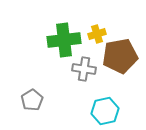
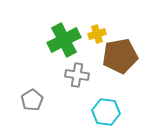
green cross: rotated 20 degrees counterclockwise
gray cross: moved 7 px left, 6 px down
cyan hexagon: moved 1 px right, 1 px down; rotated 20 degrees clockwise
